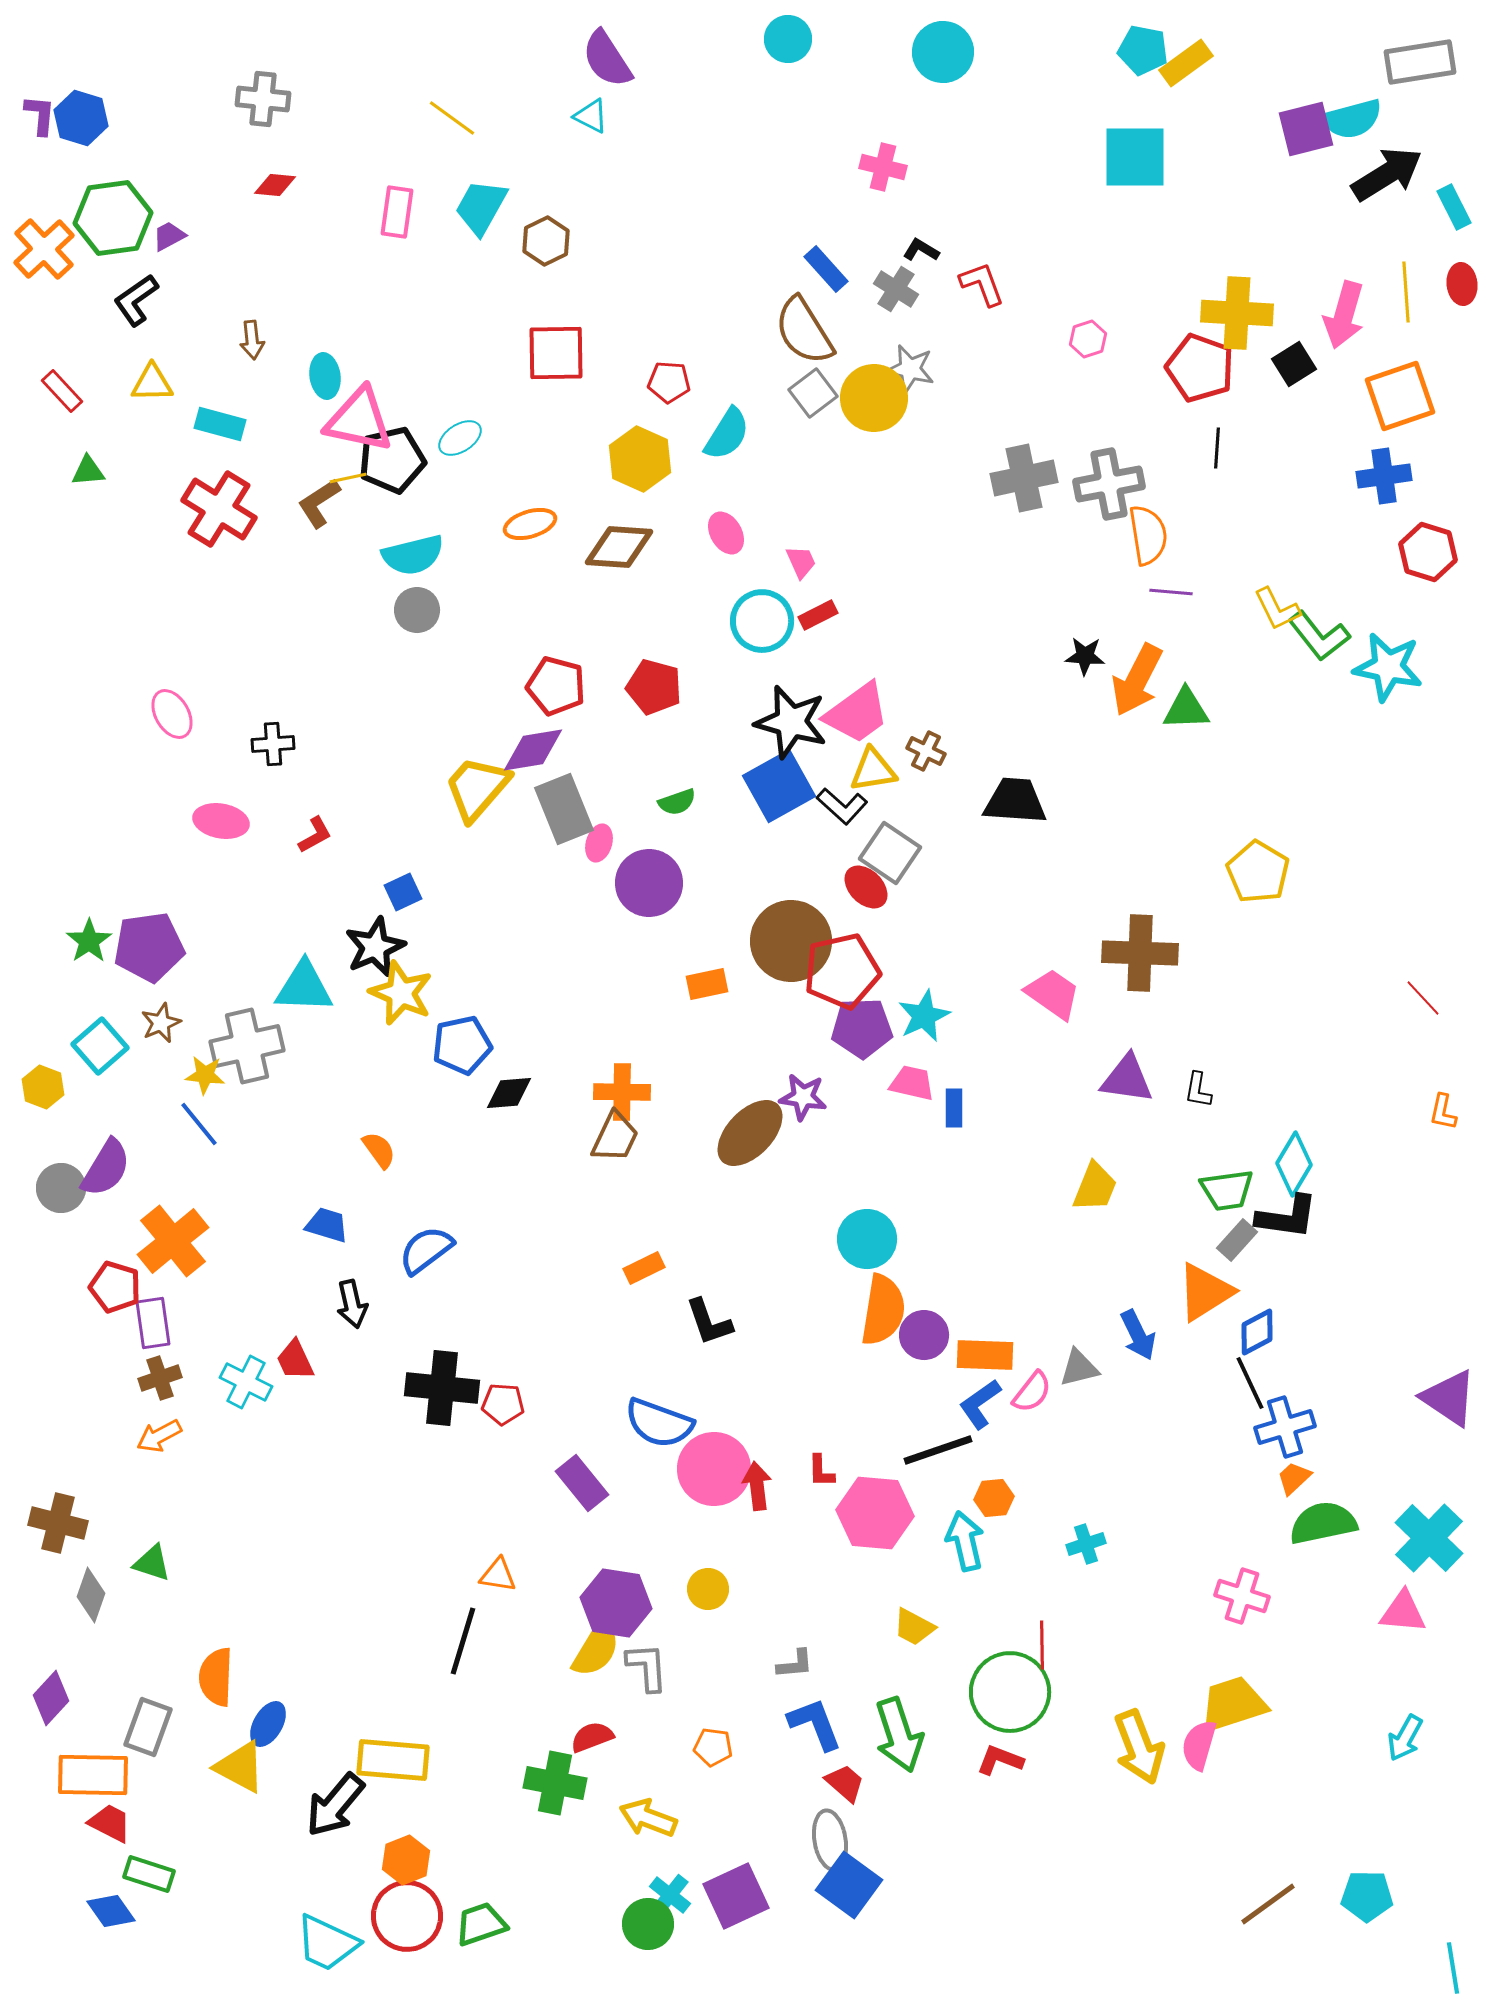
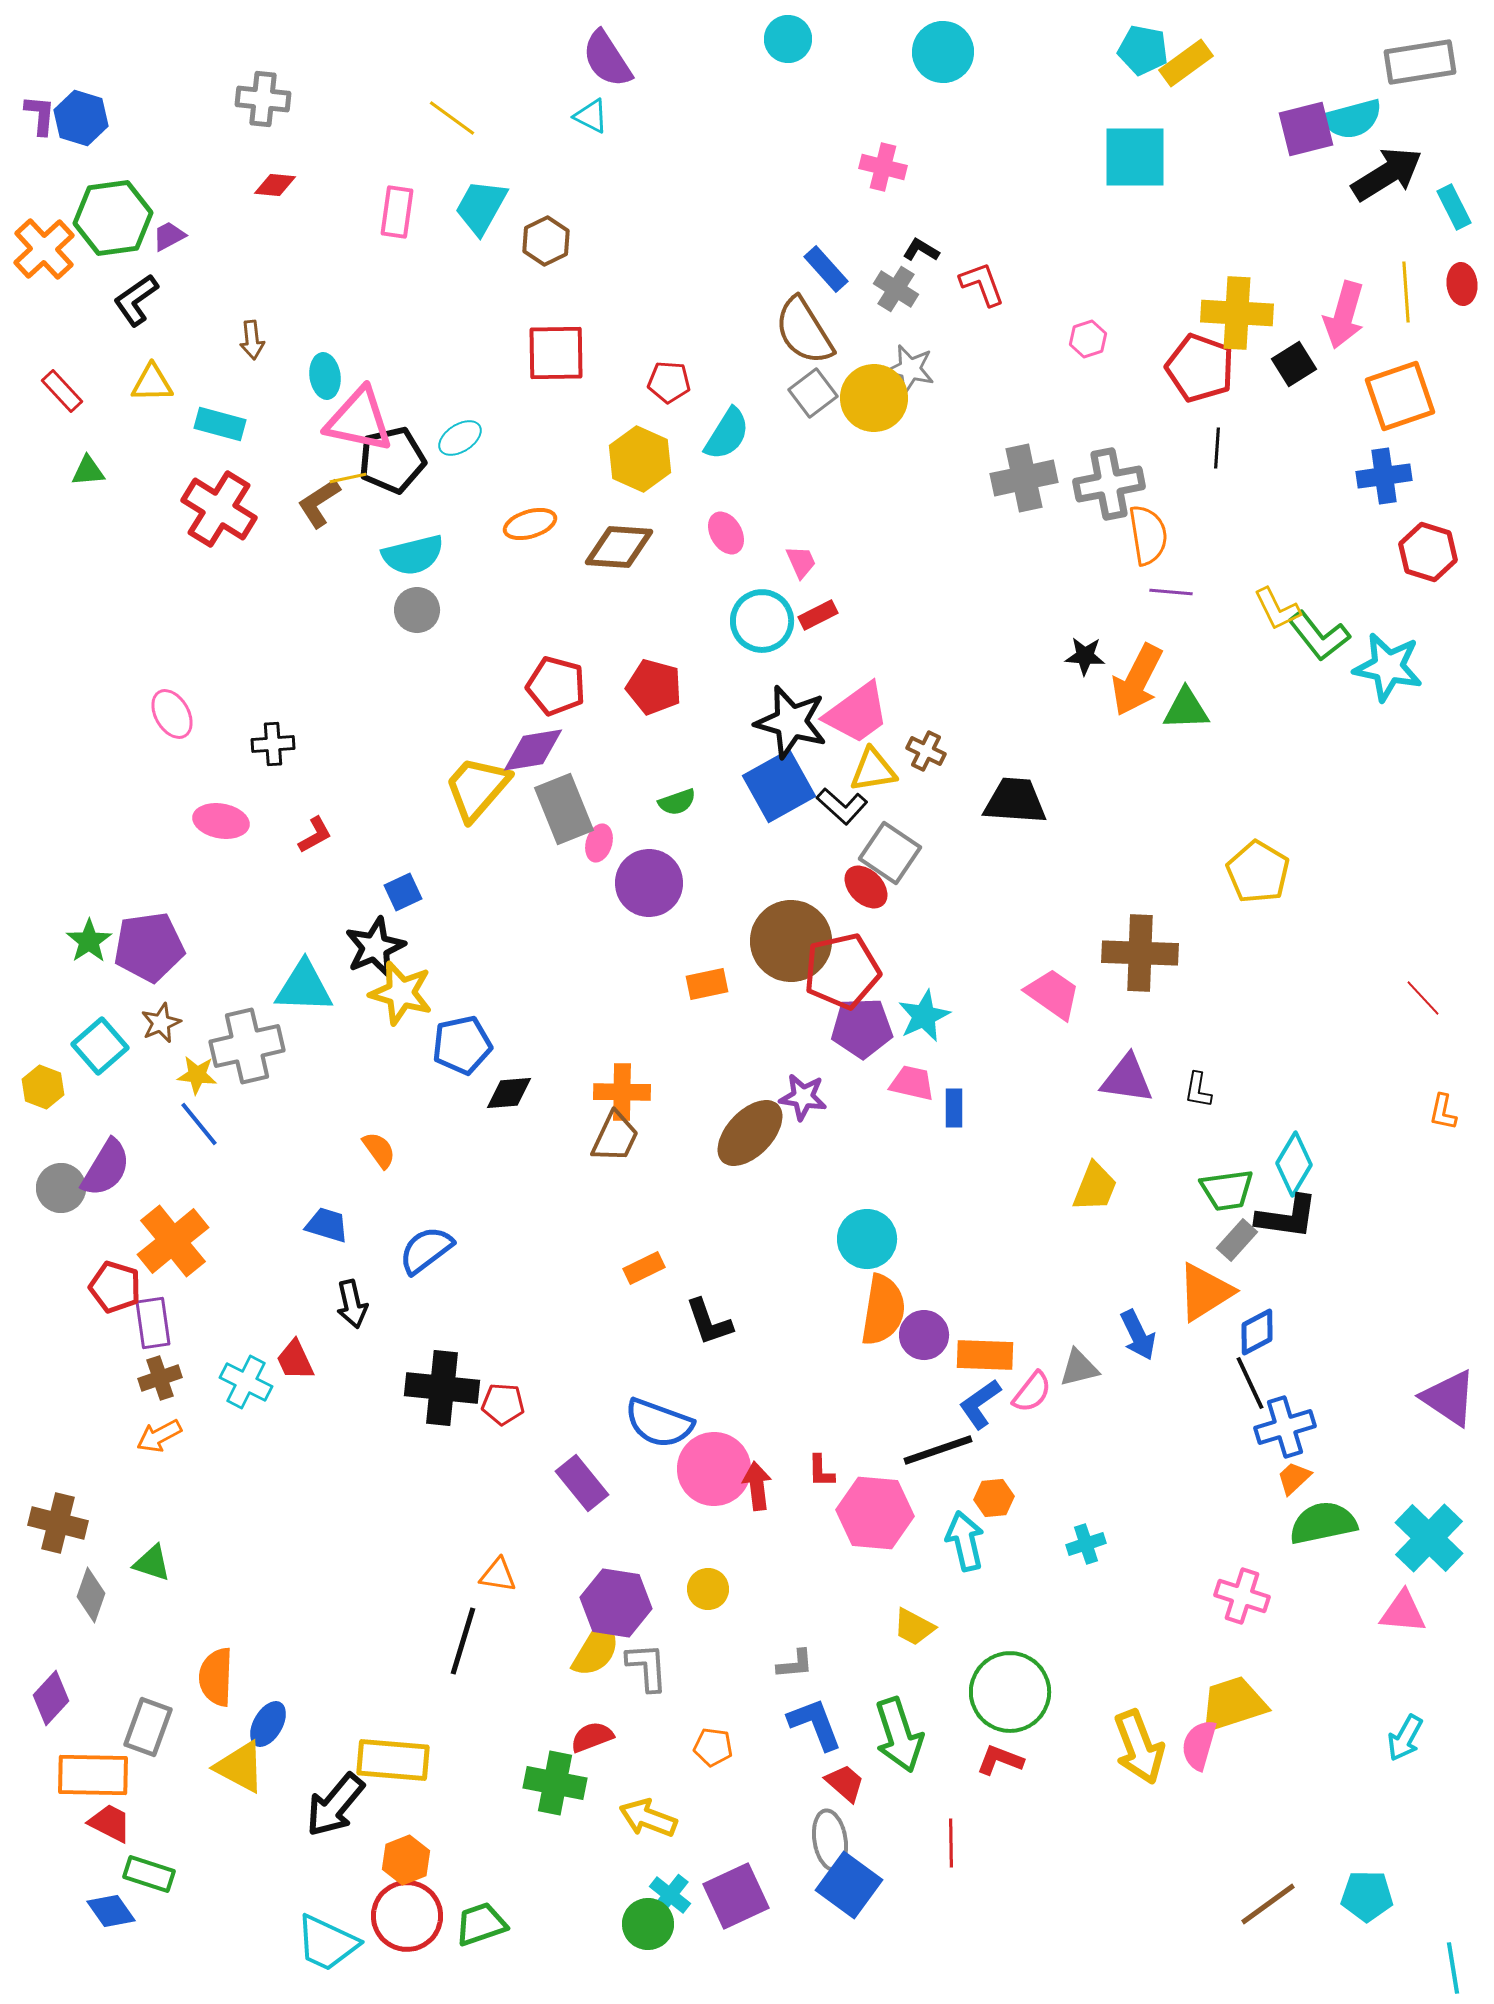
yellow star at (401, 993): rotated 8 degrees counterclockwise
yellow star at (205, 1075): moved 8 px left
red line at (1042, 1645): moved 91 px left, 198 px down
